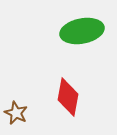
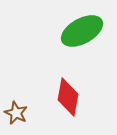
green ellipse: rotated 18 degrees counterclockwise
